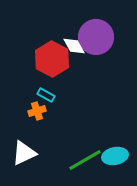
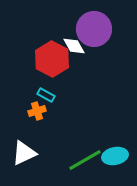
purple circle: moved 2 px left, 8 px up
